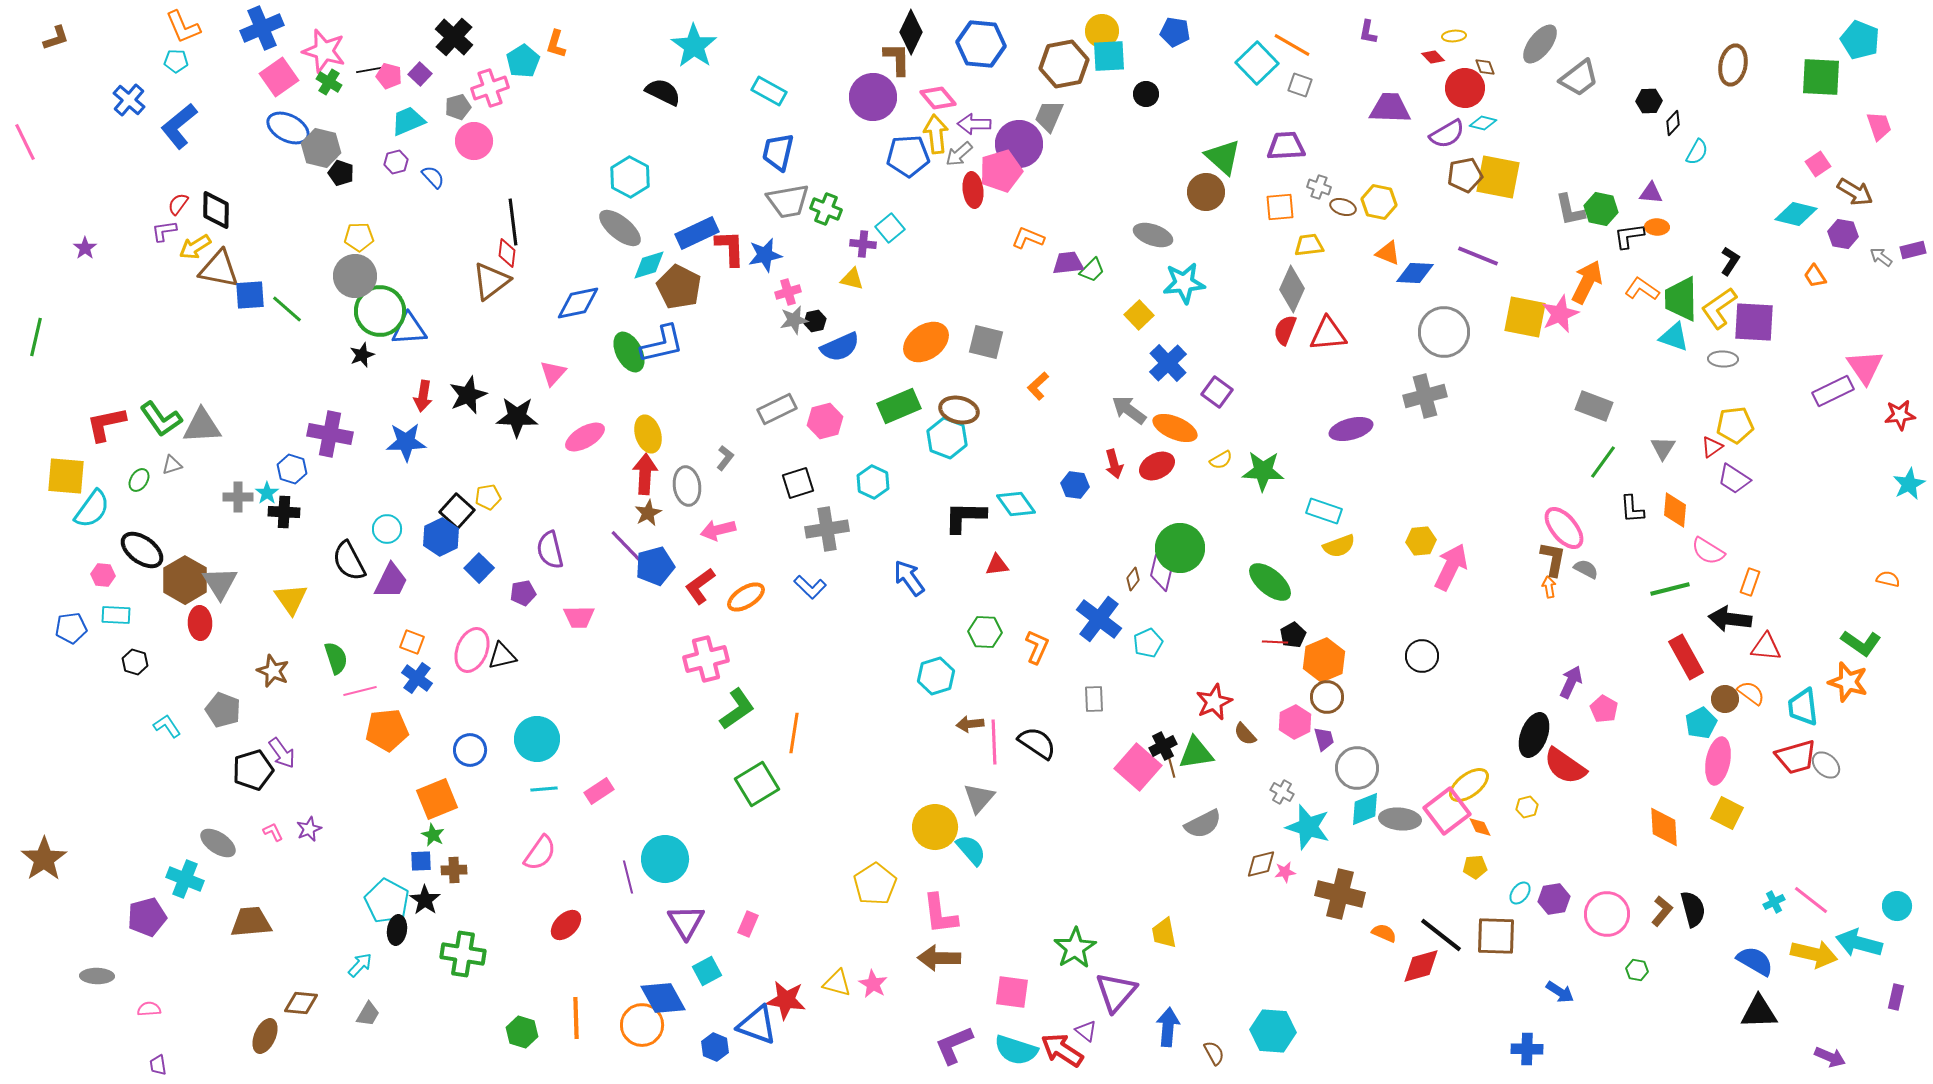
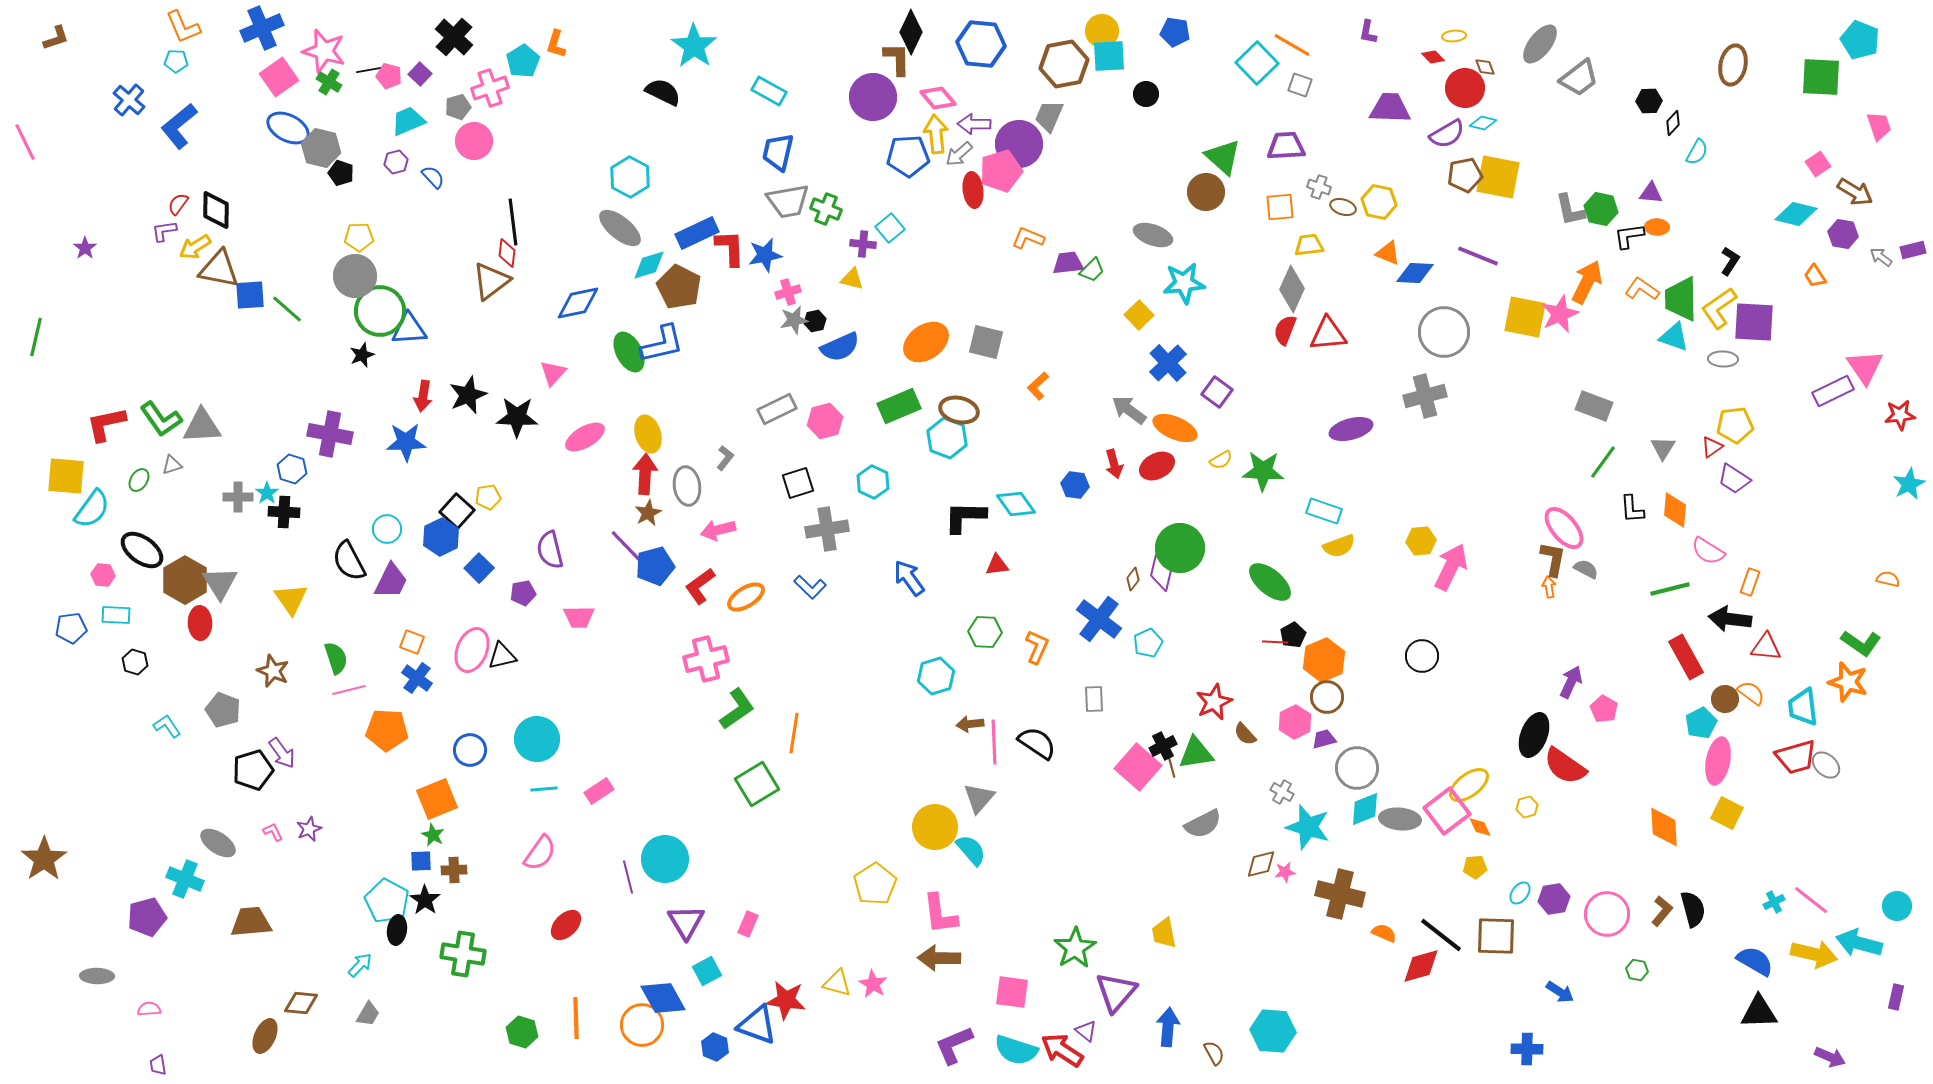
pink line at (360, 691): moved 11 px left, 1 px up
orange pentagon at (387, 730): rotated 9 degrees clockwise
purple trapezoid at (1324, 739): rotated 90 degrees counterclockwise
